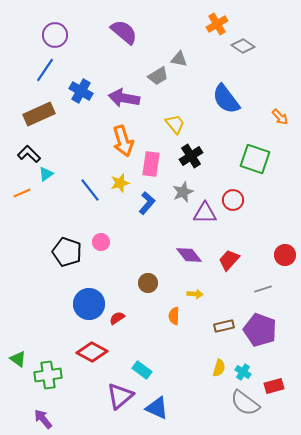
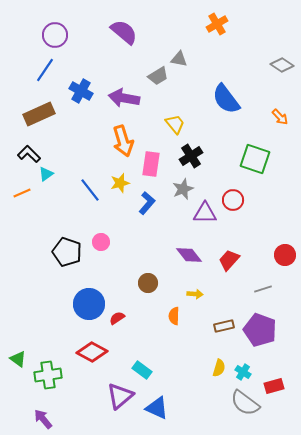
gray diamond at (243, 46): moved 39 px right, 19 px down
gray star at (183, 192): moved 3 px up
